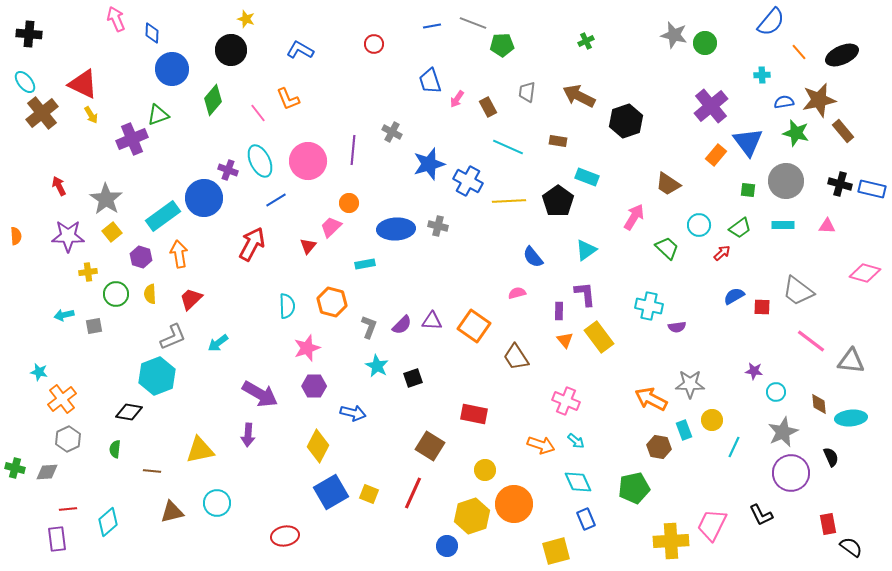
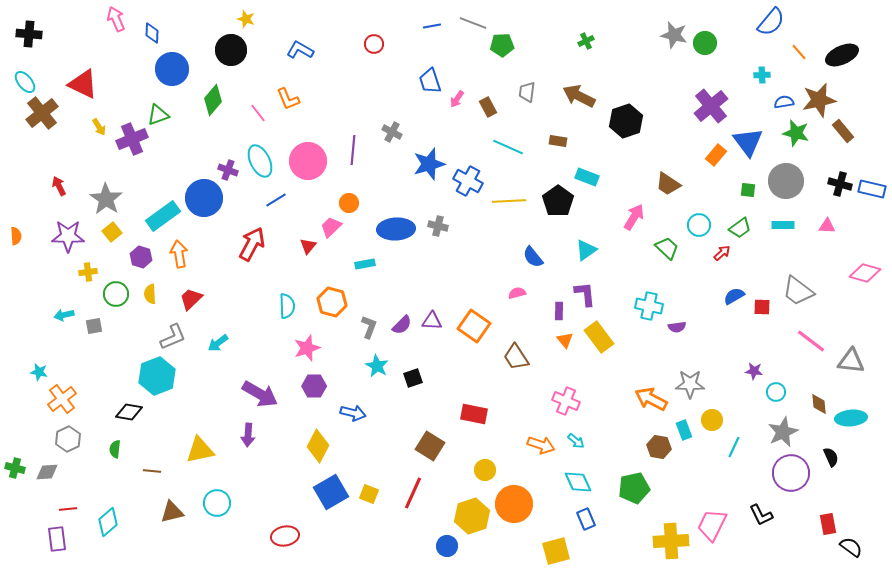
yellow arrow at (91, 115): moved 8 px right, 12 px down
